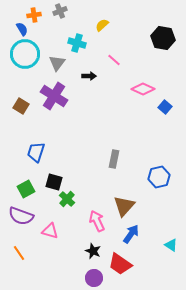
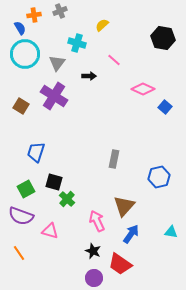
blue semicircle: moved 2 px left, 1 px up
cyan triangle: moved 13 px up; rotated 24 degrees counterclockwise
